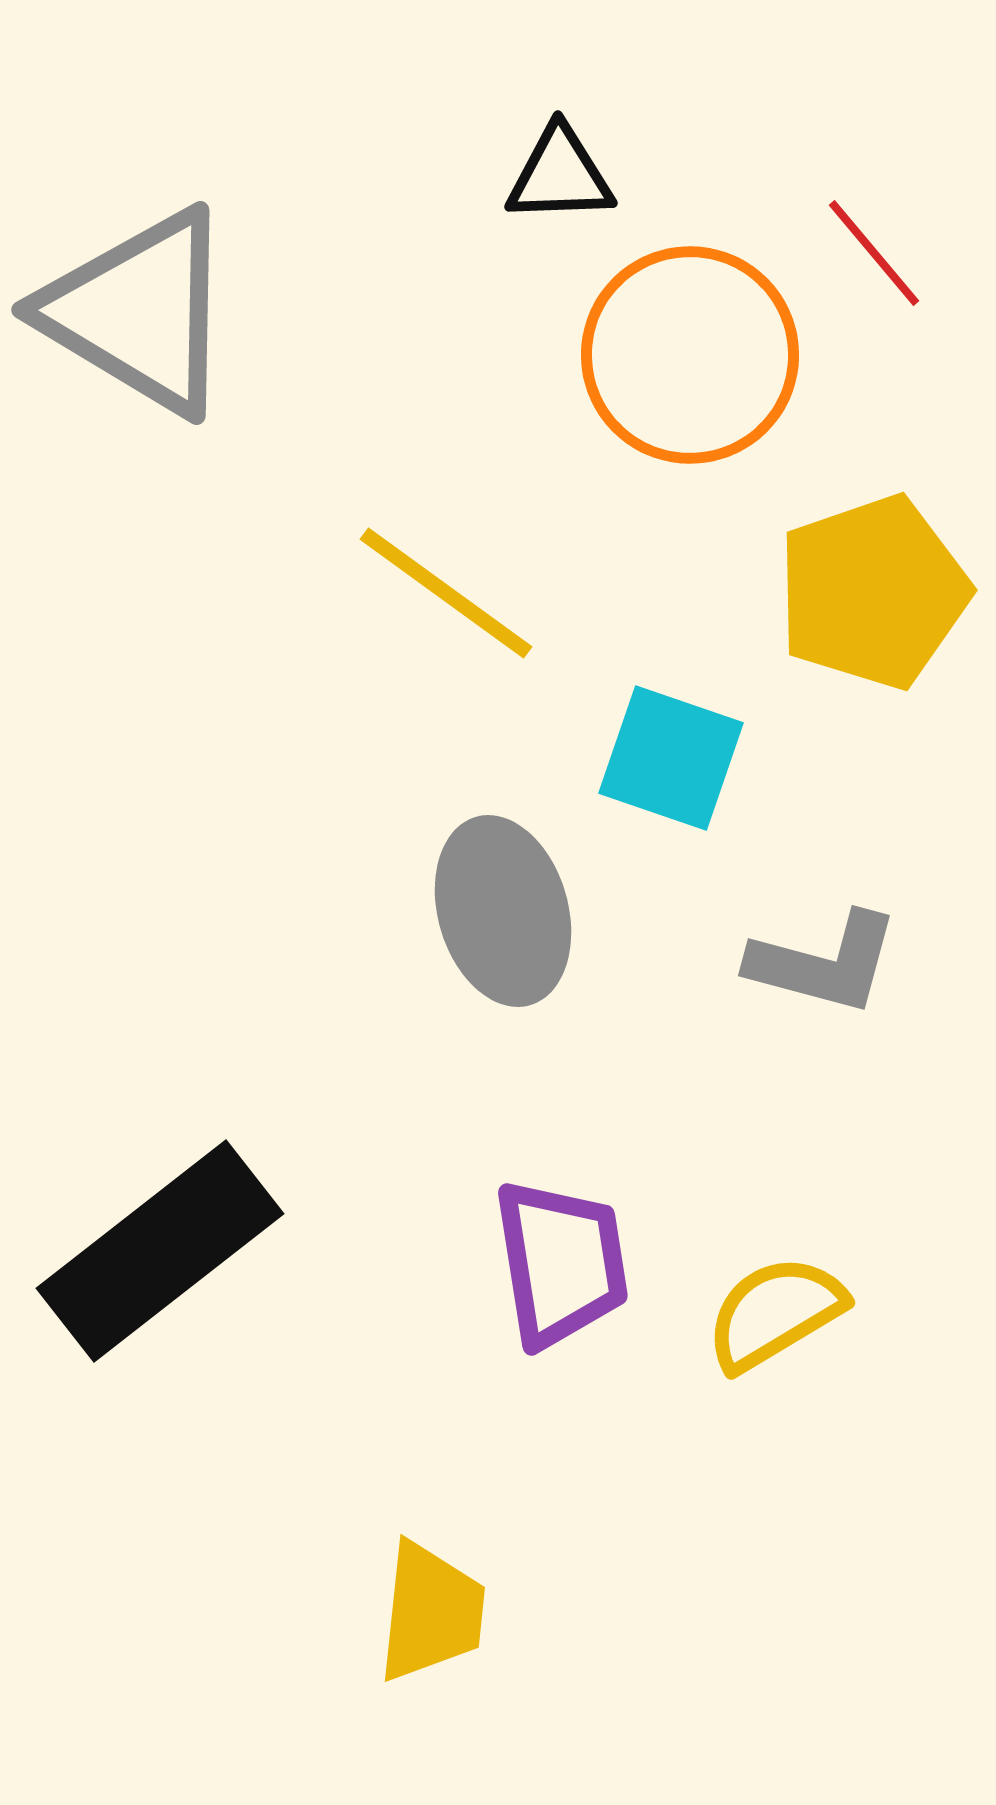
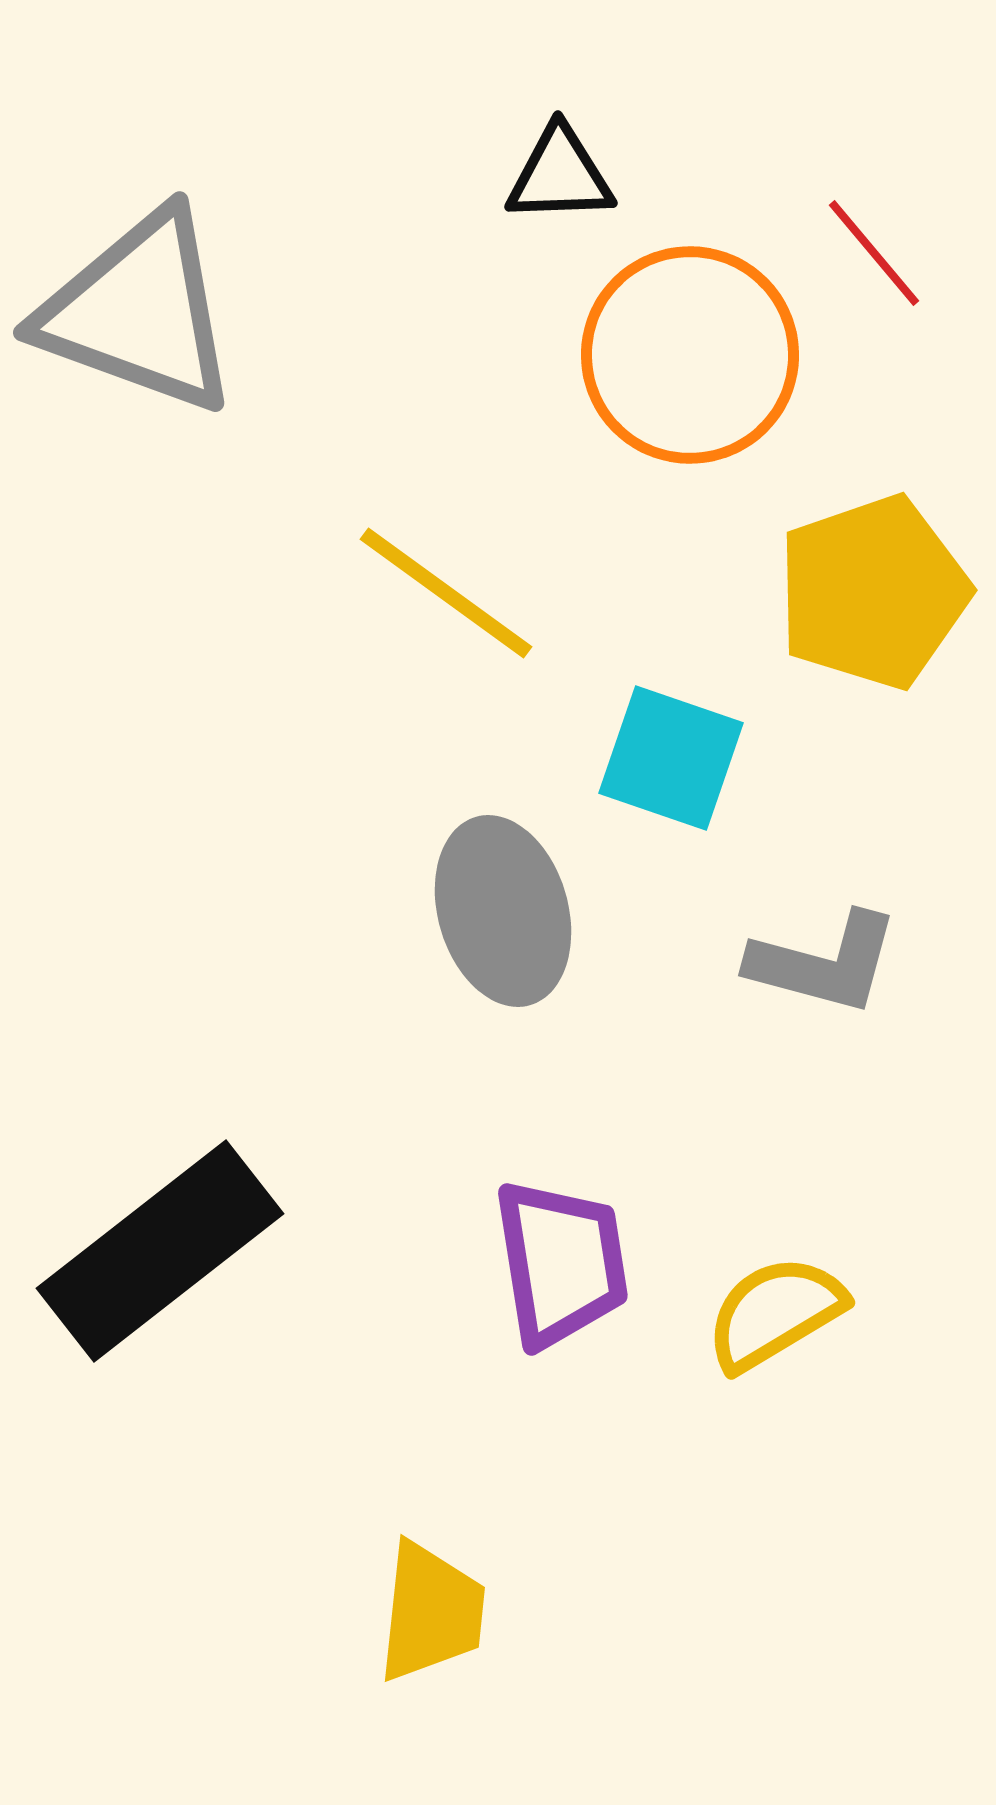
gray triangle: rotated 11 degrees counterclockwise
